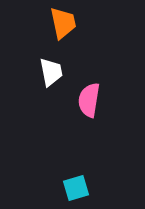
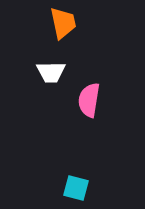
white trapezoid: rotated 100 degrees clockwise
cyan square: rotated 32 degrees clockwise
